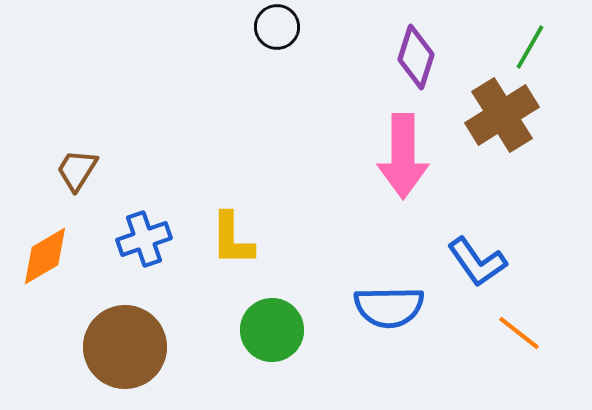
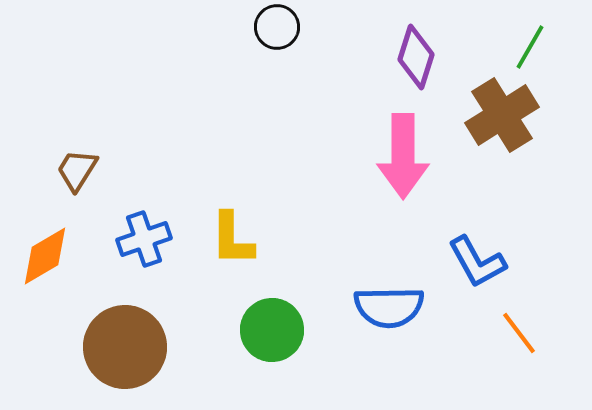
blue L-shape: rotated 6 degrees clockwise
orange line: rotated 15 degrees clockwise
